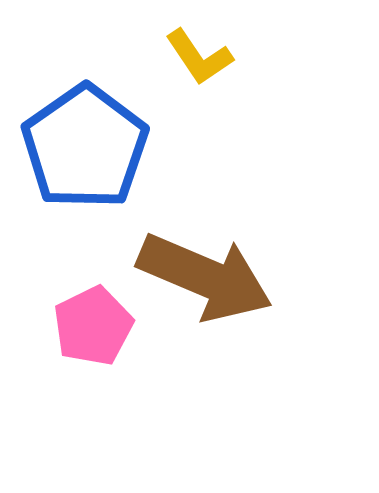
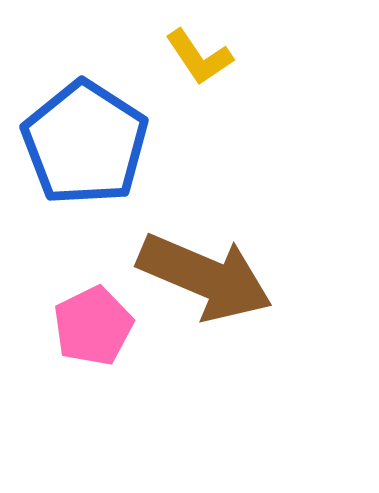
blue pentagon: moved 4 px up; rotated 4 degrees counterclockwise
